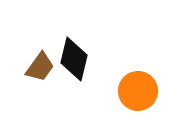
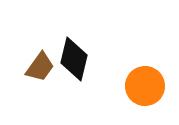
orange circle: moved 7 px right, 5 px up
